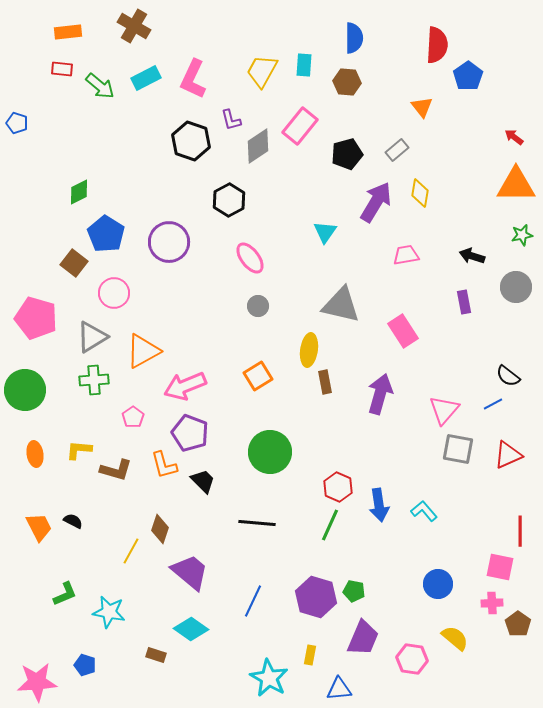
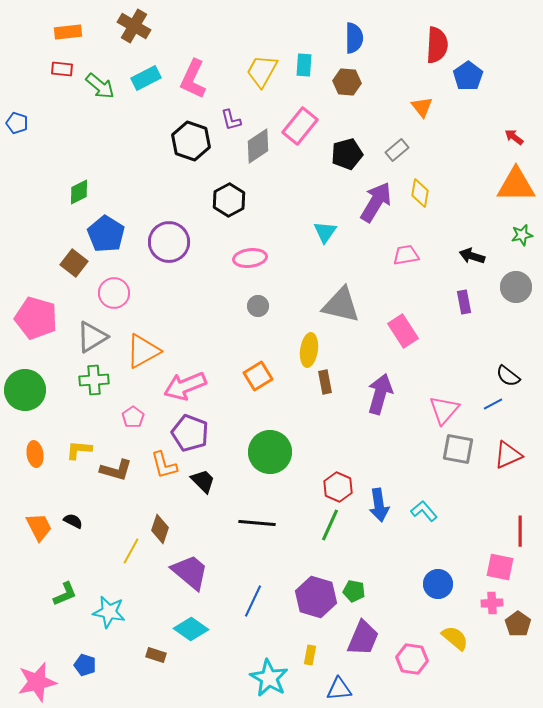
pink ellipse at (250, 258): rotated 60 degrees counterclockwise
pink star at (37, 682): rotated 9 degrees counterclockwise
